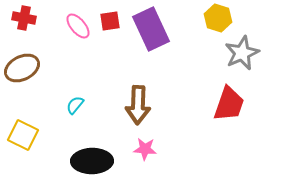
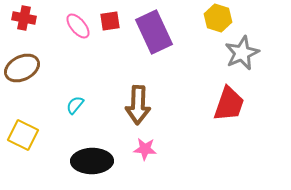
purple rectangle: moved 3 px right, 3 px down
